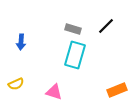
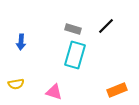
yellow semicircle: rotated 14 degrees clockwise
